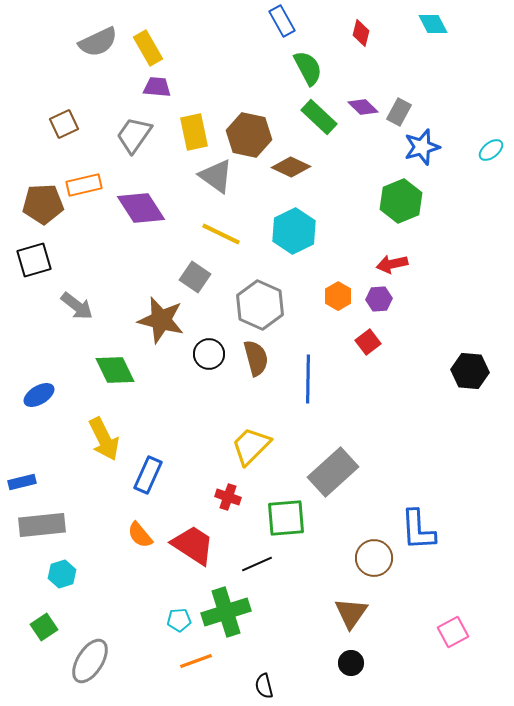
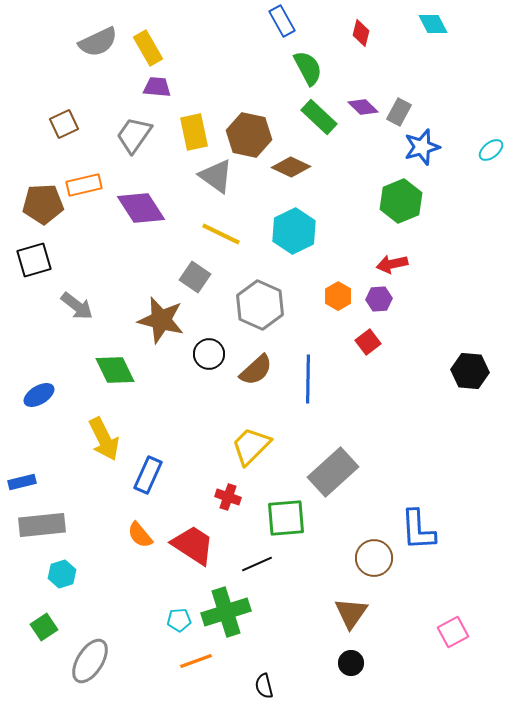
brown semicircle at (256, 358): moved 12 px down; rotated 63 degrees clockwise
